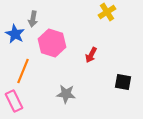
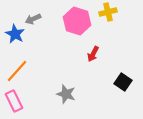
yellow cross: moved 1 px right; rotated 18 degrees clockwise
gray arrow: rotated 56 degrees clockwise
pink hexagon: moved 25 px right, 22 px up
red arrow: moved 2 px right, 1 px up
orange line: moved 6 px left; rotated 20 degrees clockwise
black square: rotated 24 degrees clockwise
gray star: rotated 12 degrees clockwise
